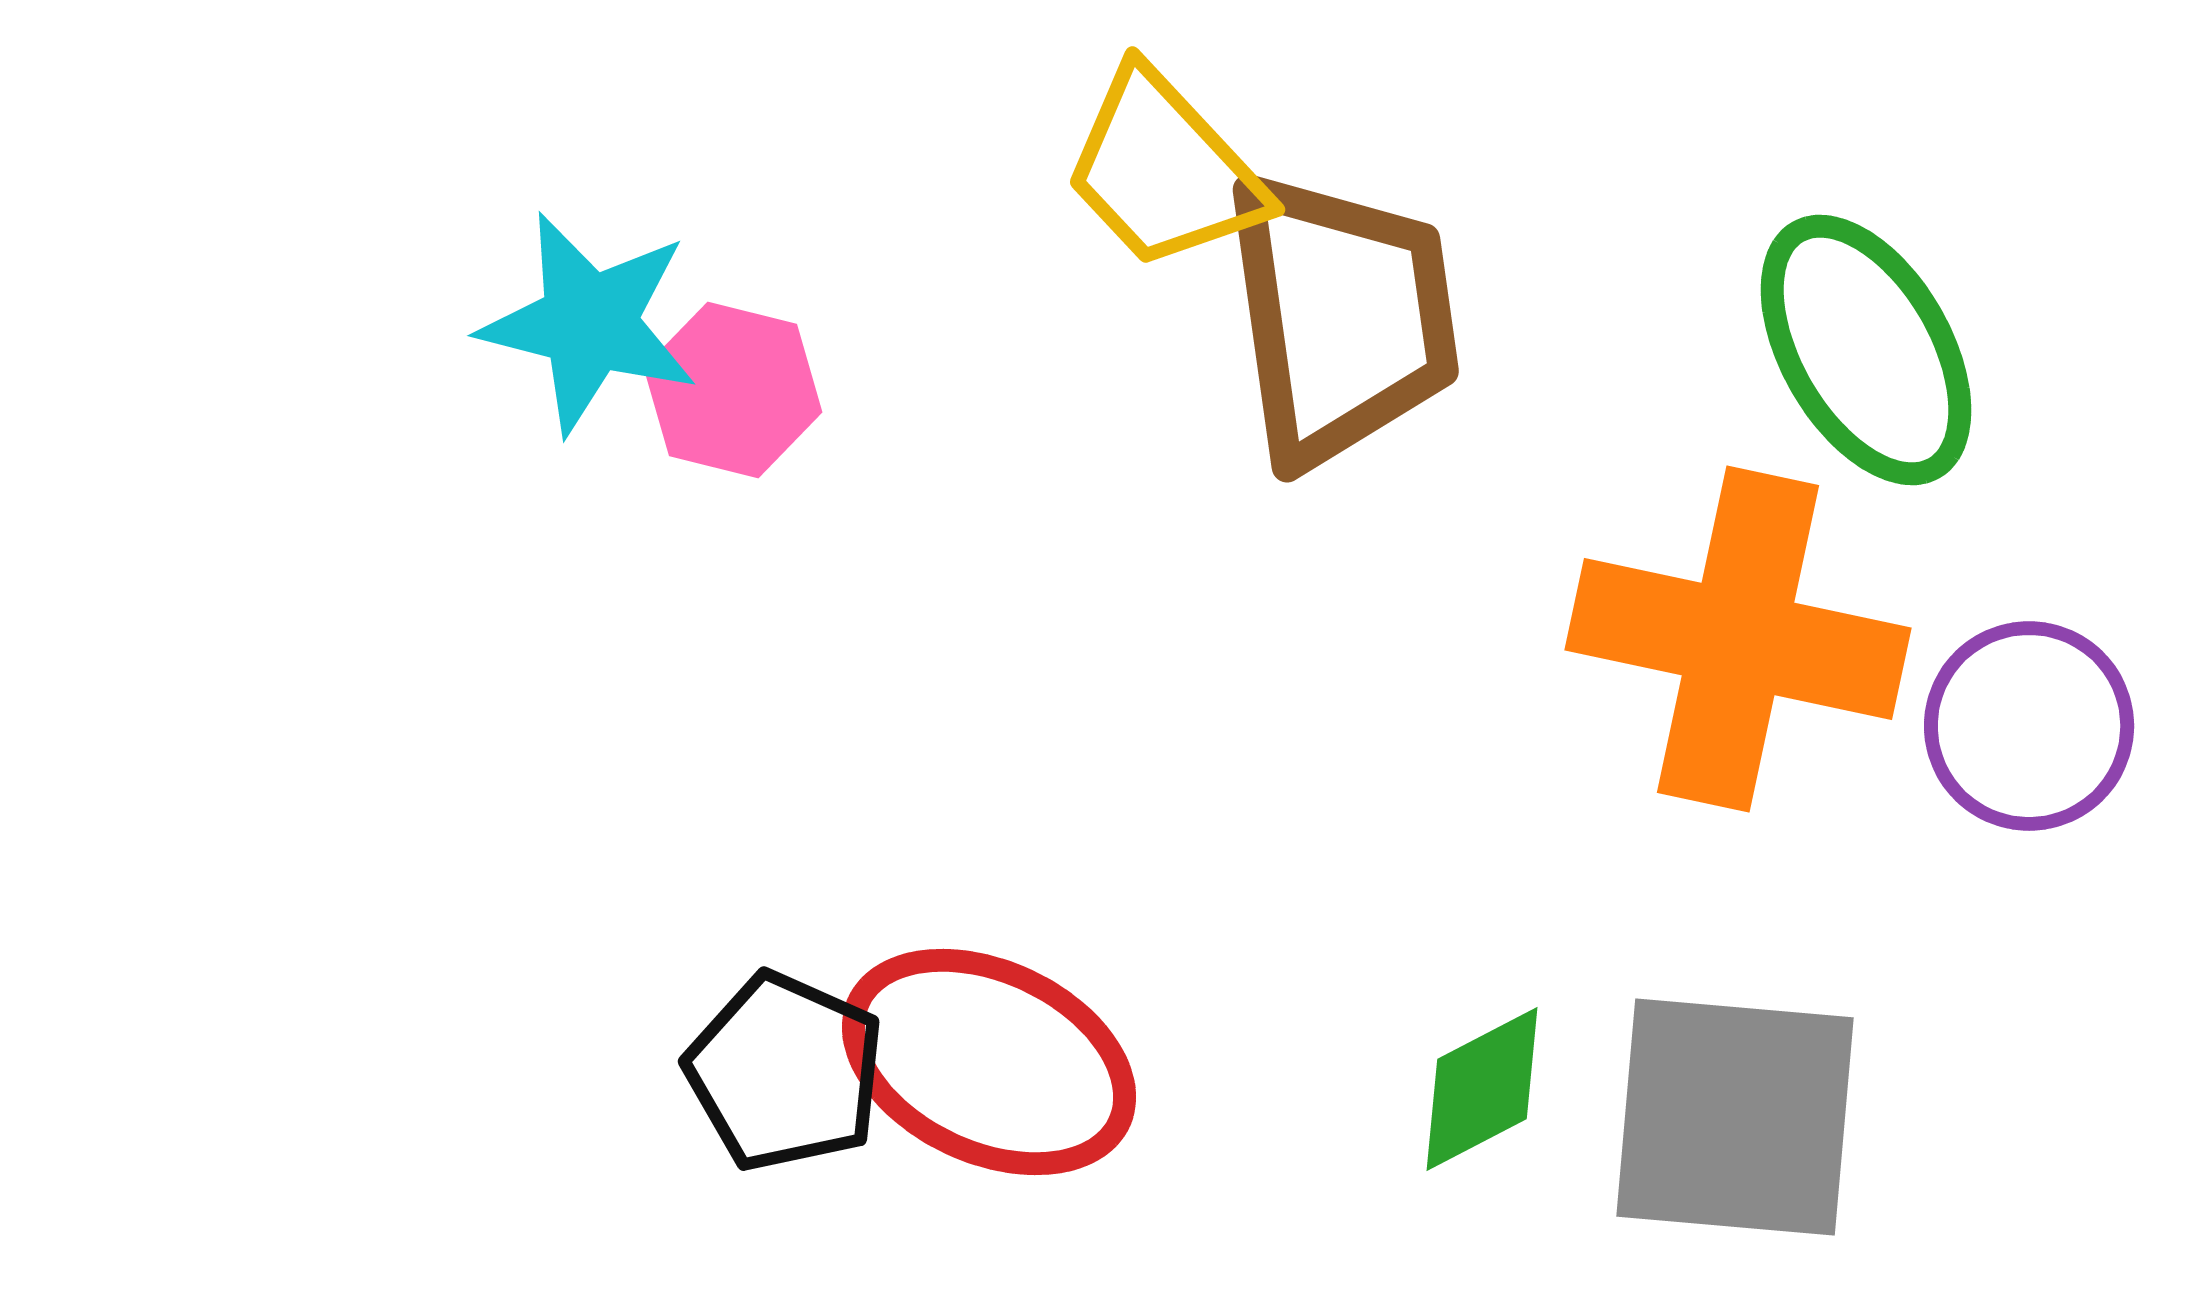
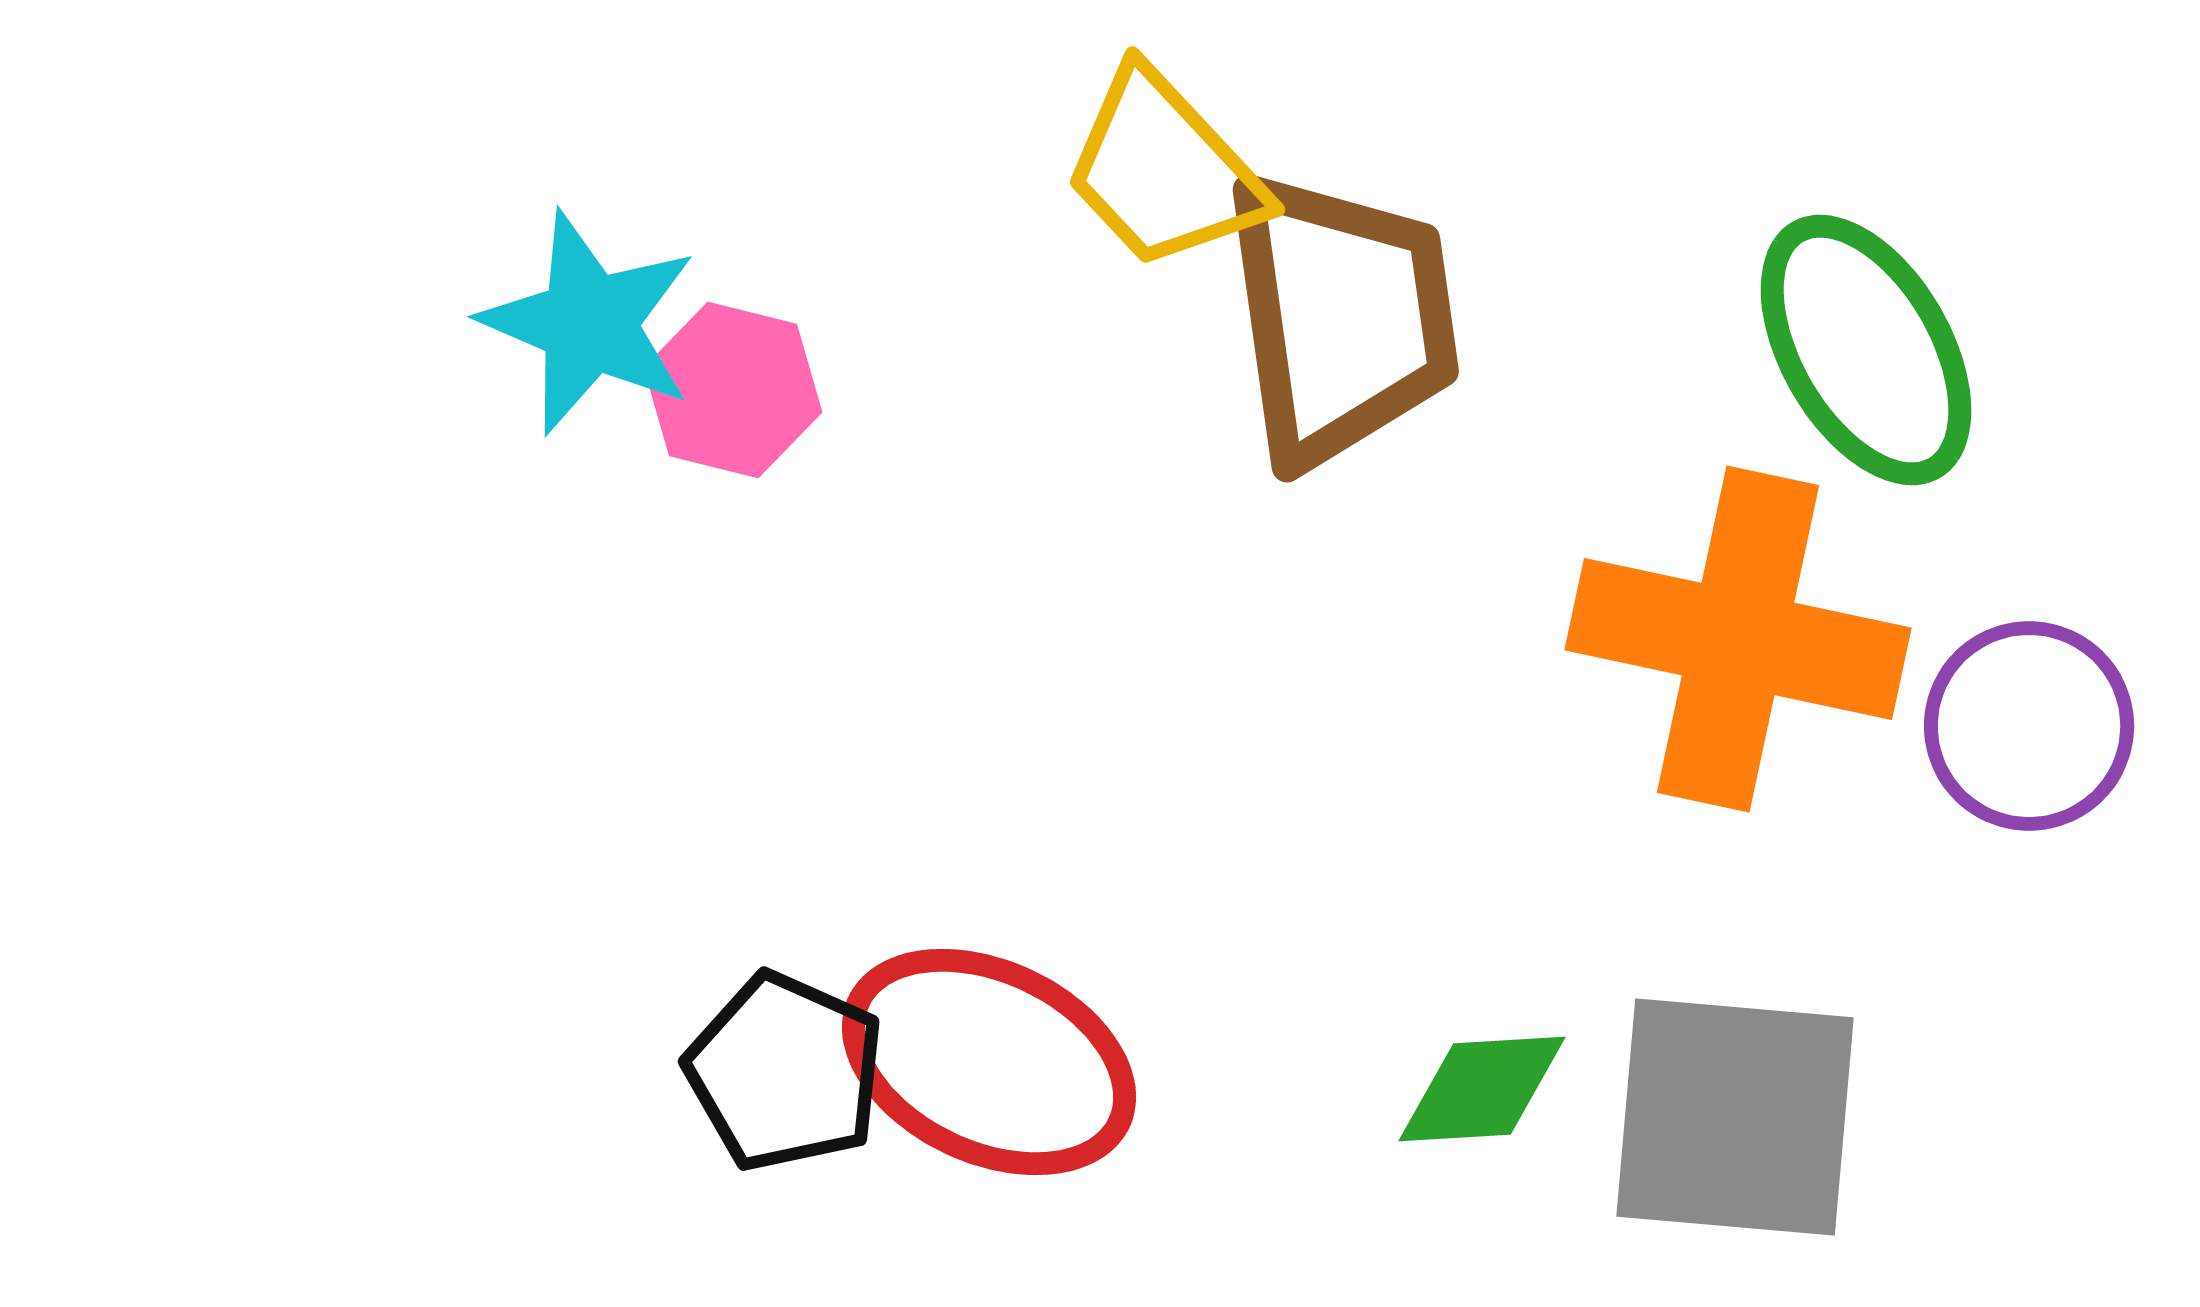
cyan star: rotated 9 degrees clockwise
green diamond: rotated 24 degrees clockwise
